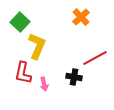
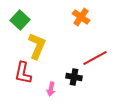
orange cross: rotated 12 degrees counterclockwise
green square: moved 2 px up
pink arrow: moved 7 px right, 5 px down; rotated 24 degrees clockwise
